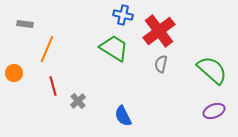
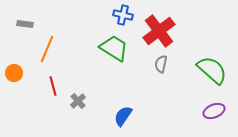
blue semicircle: rotated 60 degrees clockwise
